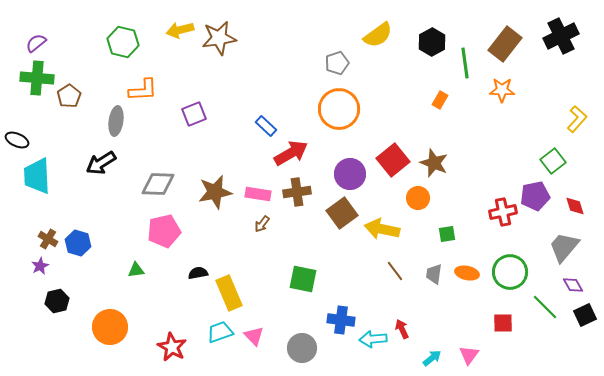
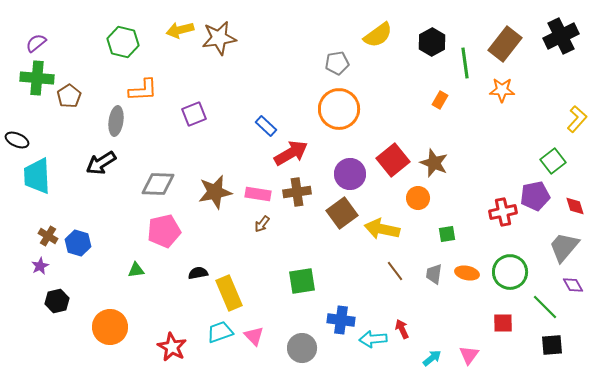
gray pentagon at (337, 63): rotated 10 degrees clockwise
brown cross at (48, 239): moved 3 px up
green square at (303, 279): moved 1 px left, 2 px down; rotated 20 degrees counterclockwise
black square at (585, 315): moved 33 px left, 30 px down; rotated 20 degrees clockwise
